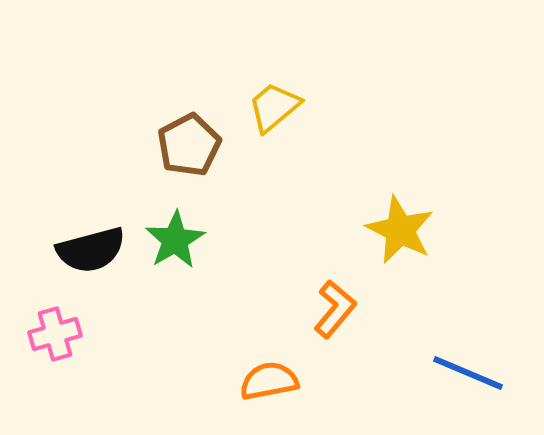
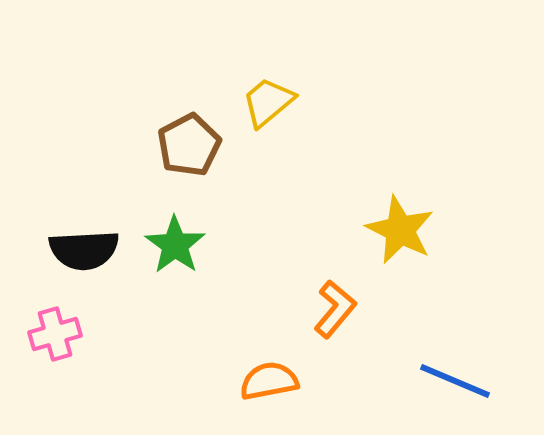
yellow trapezoid: moved 6 px left, 5 px up
green star: moved 5 px down; rotated 6 degrees counterclockwise
black semicircle: moved 7 px left; rotated 12 degrees clockwise
blue line: moved 13 px left, 8 px down
